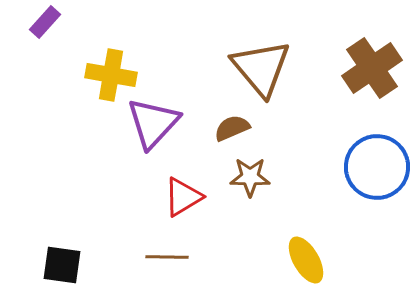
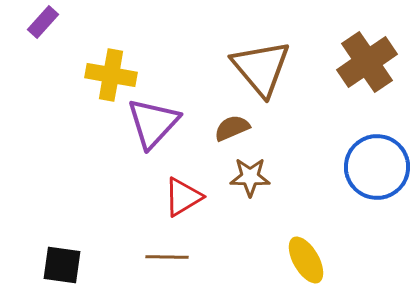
purple rectangle: moved 2 px left
brown cross: moved 5 px left, 6 px up
